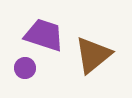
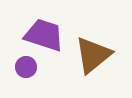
purple circle: moved 1 px right, 1 px up
